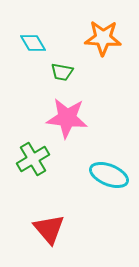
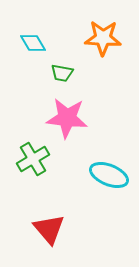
green trapezoid: moved 1 px down
